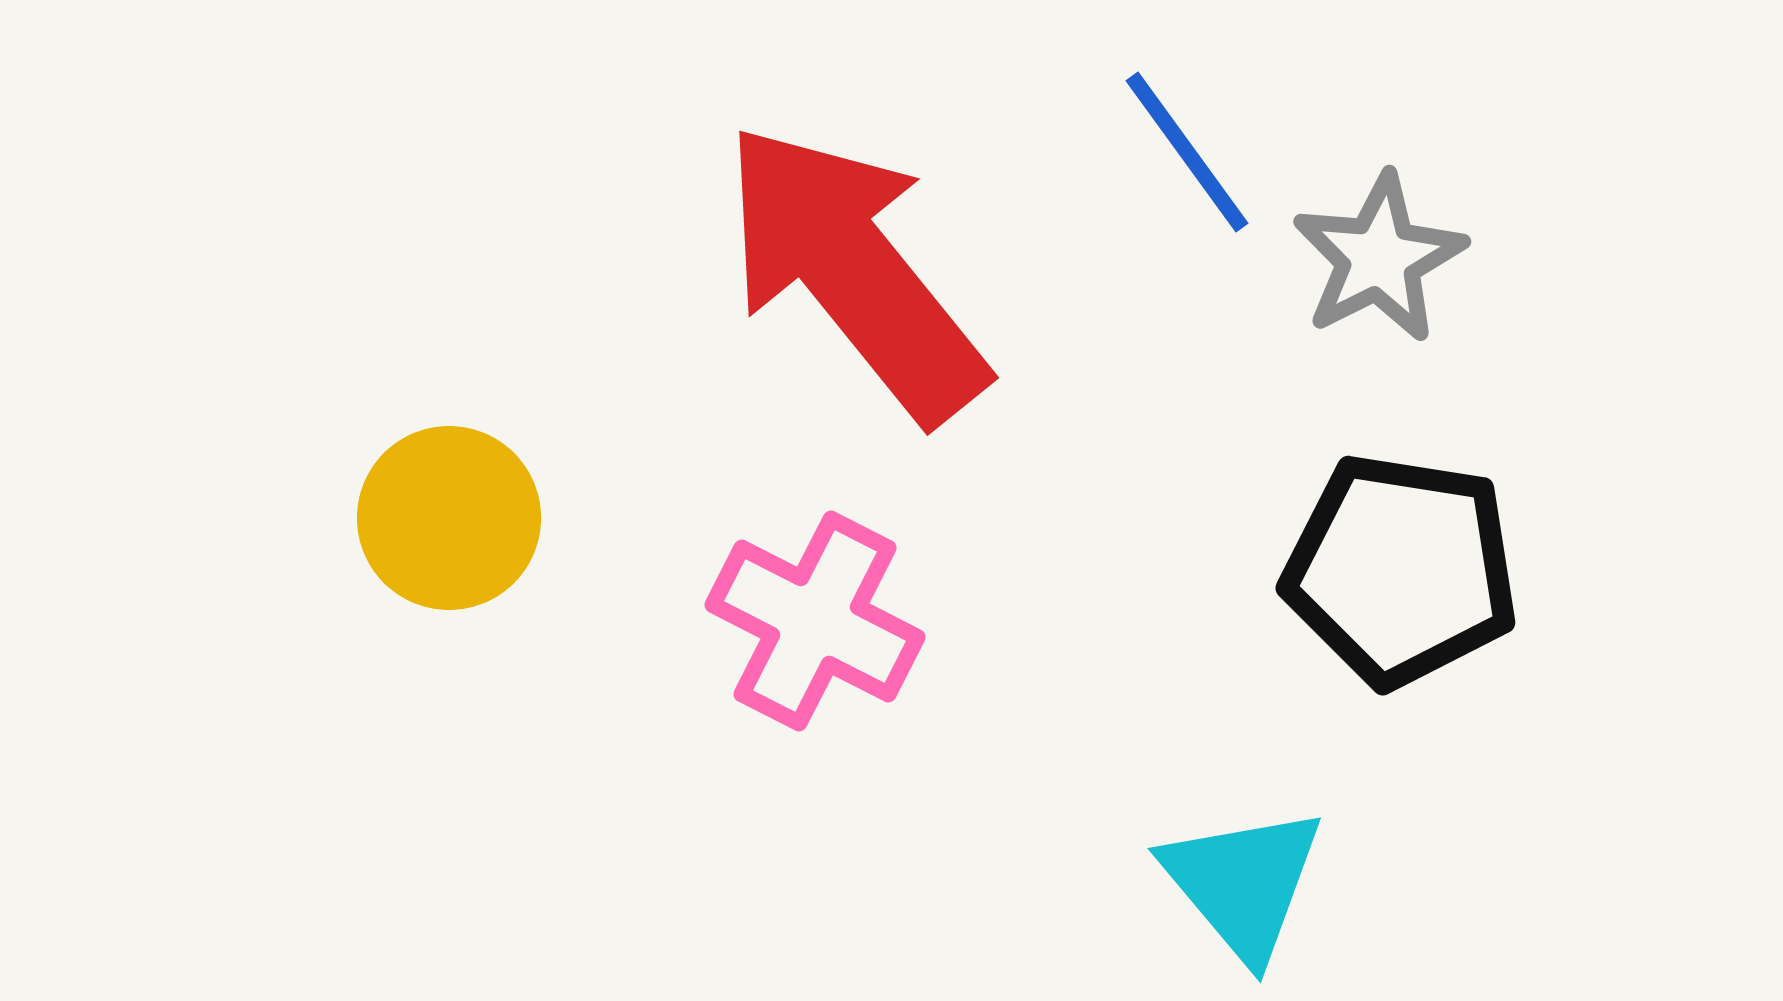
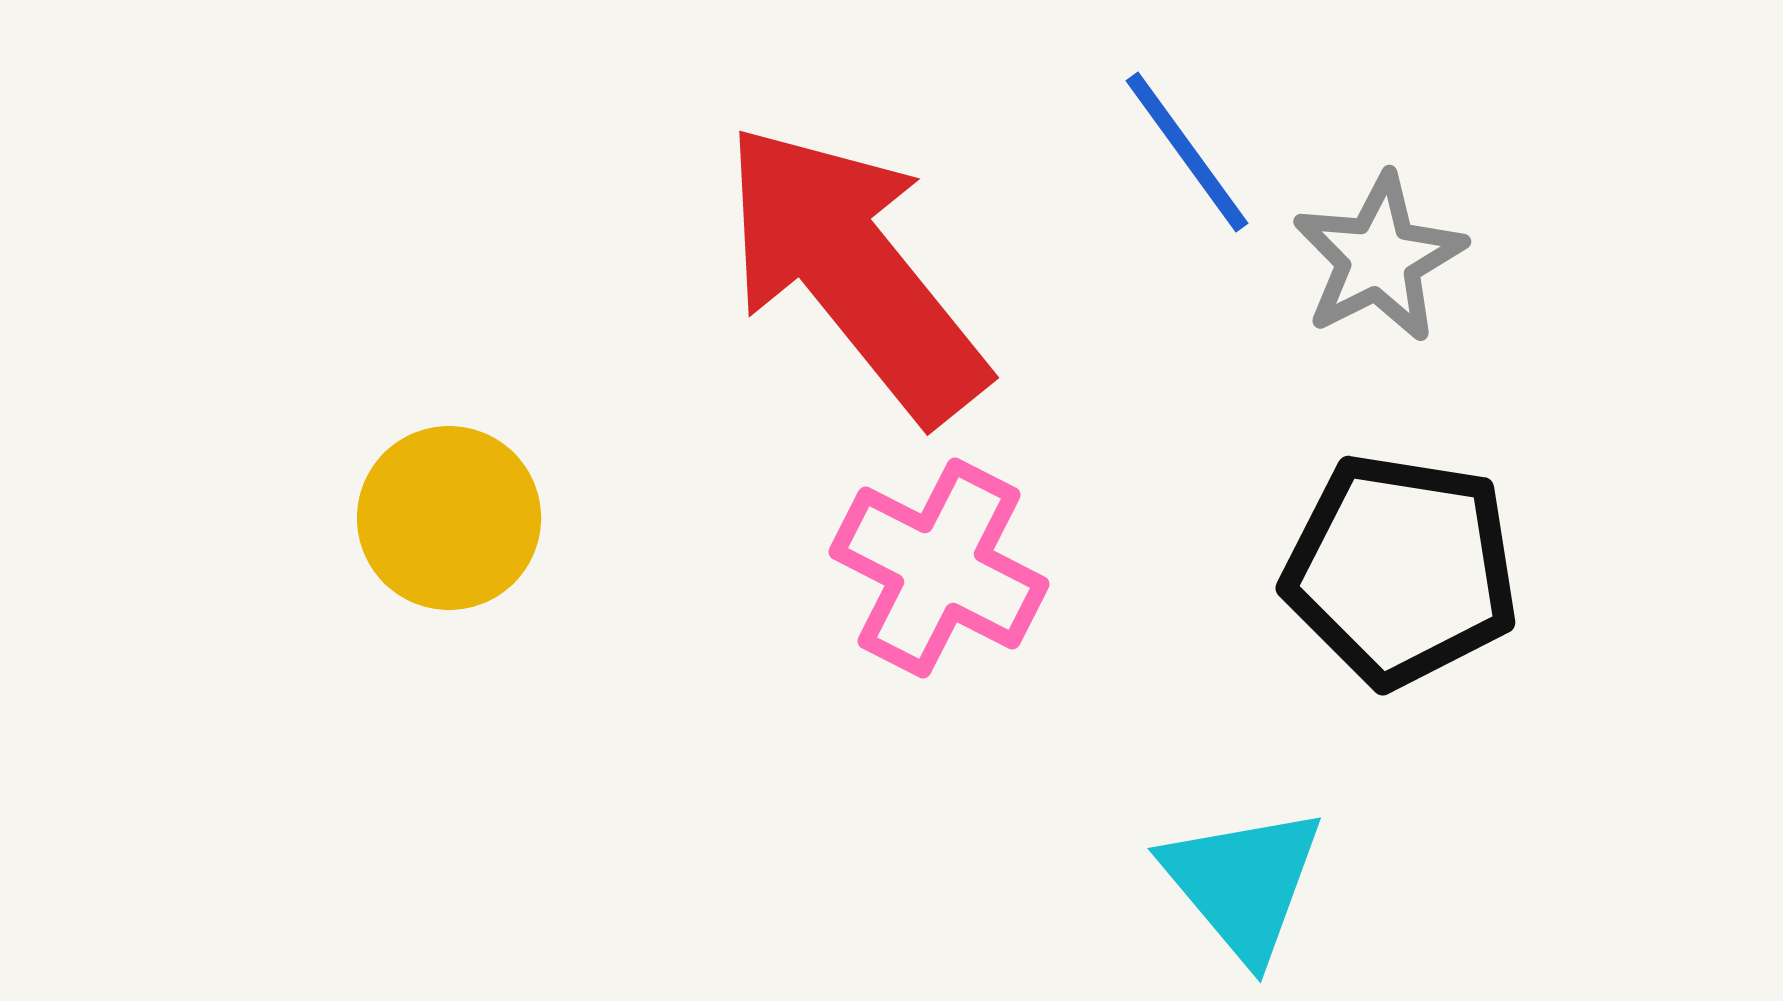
pink cross: moved 124 px right, 53 px up
